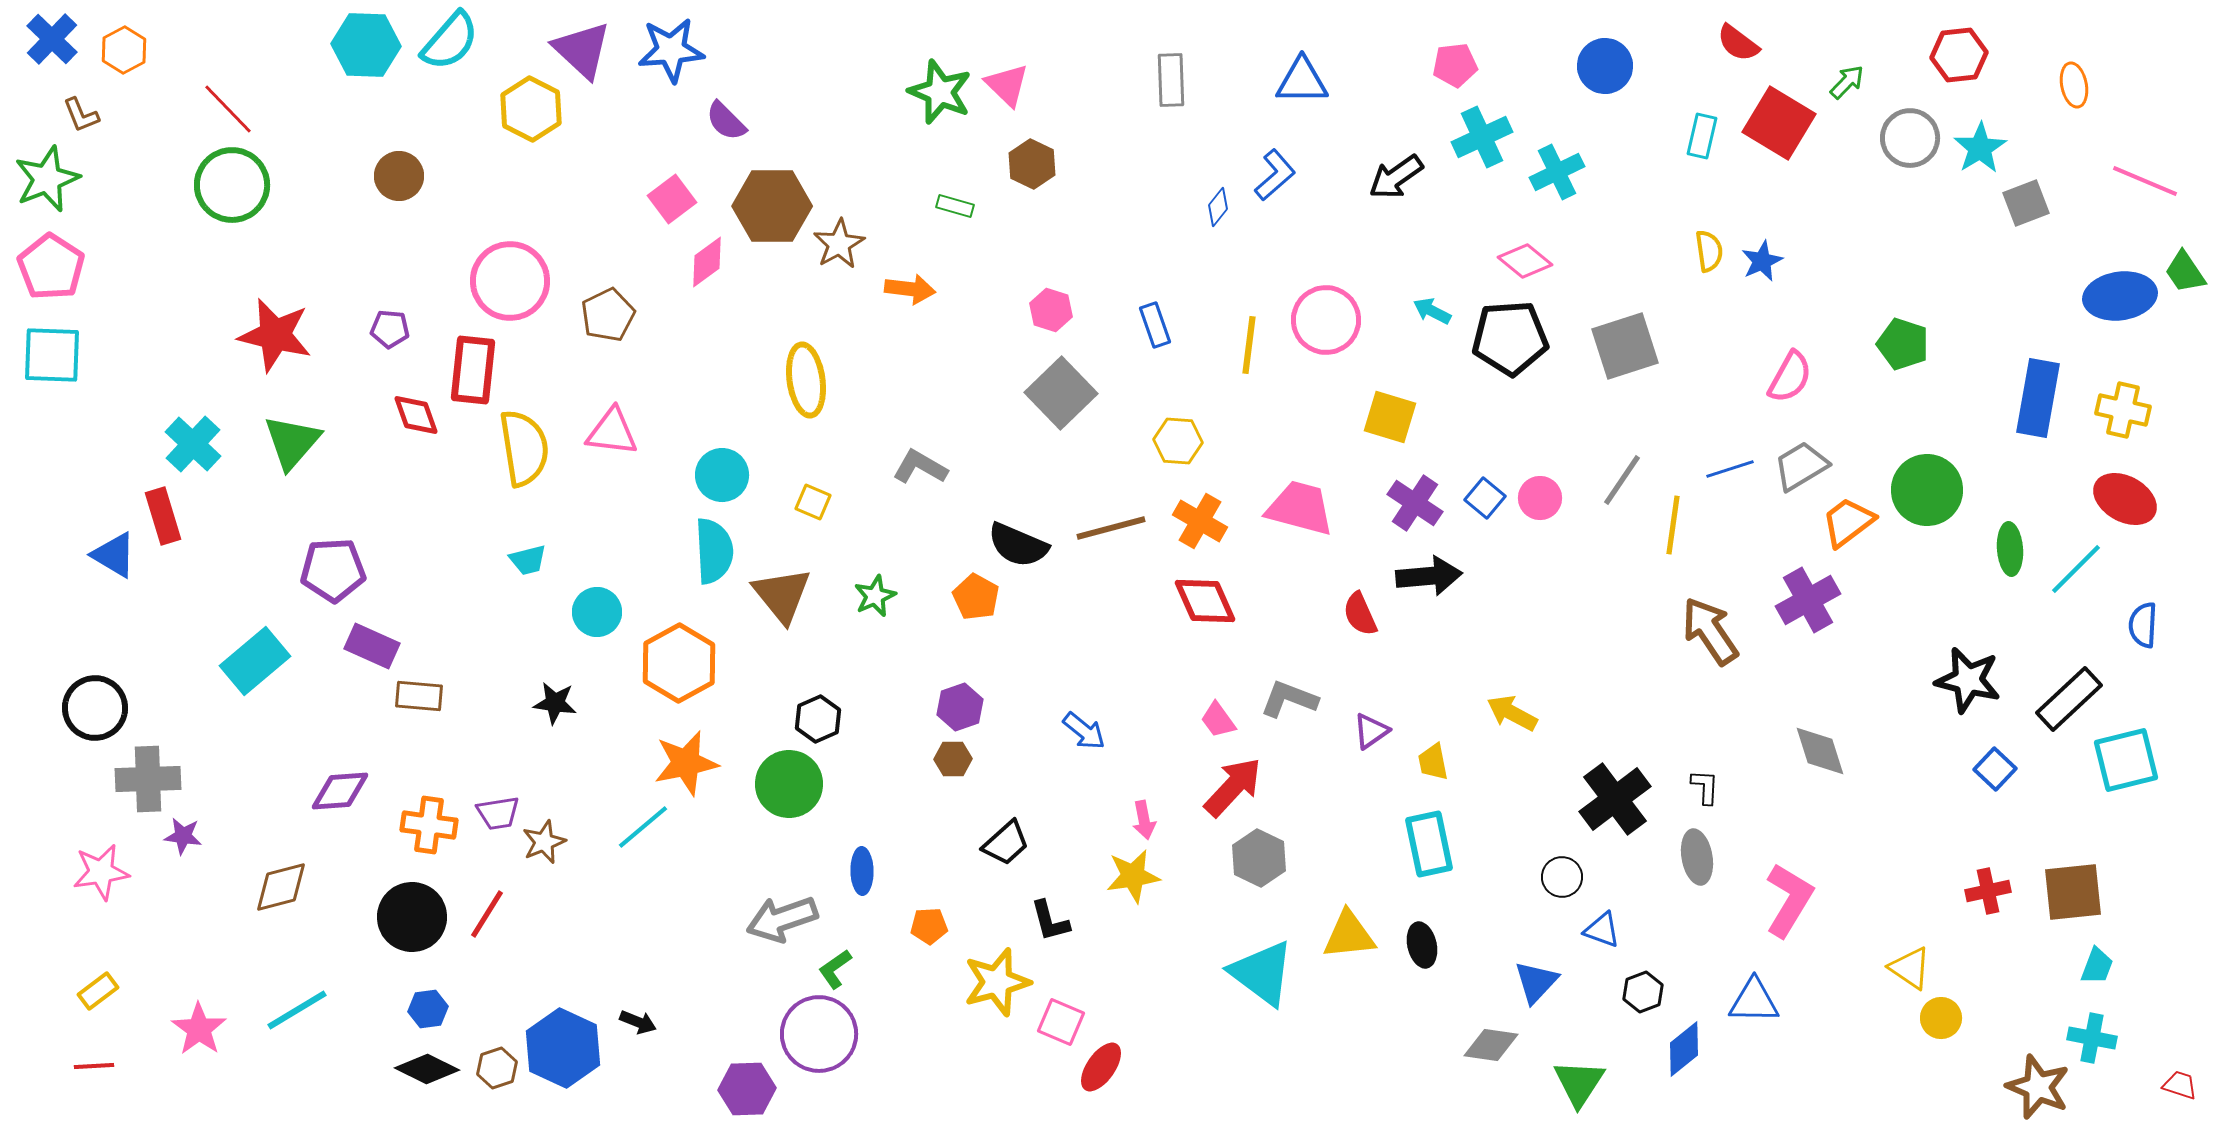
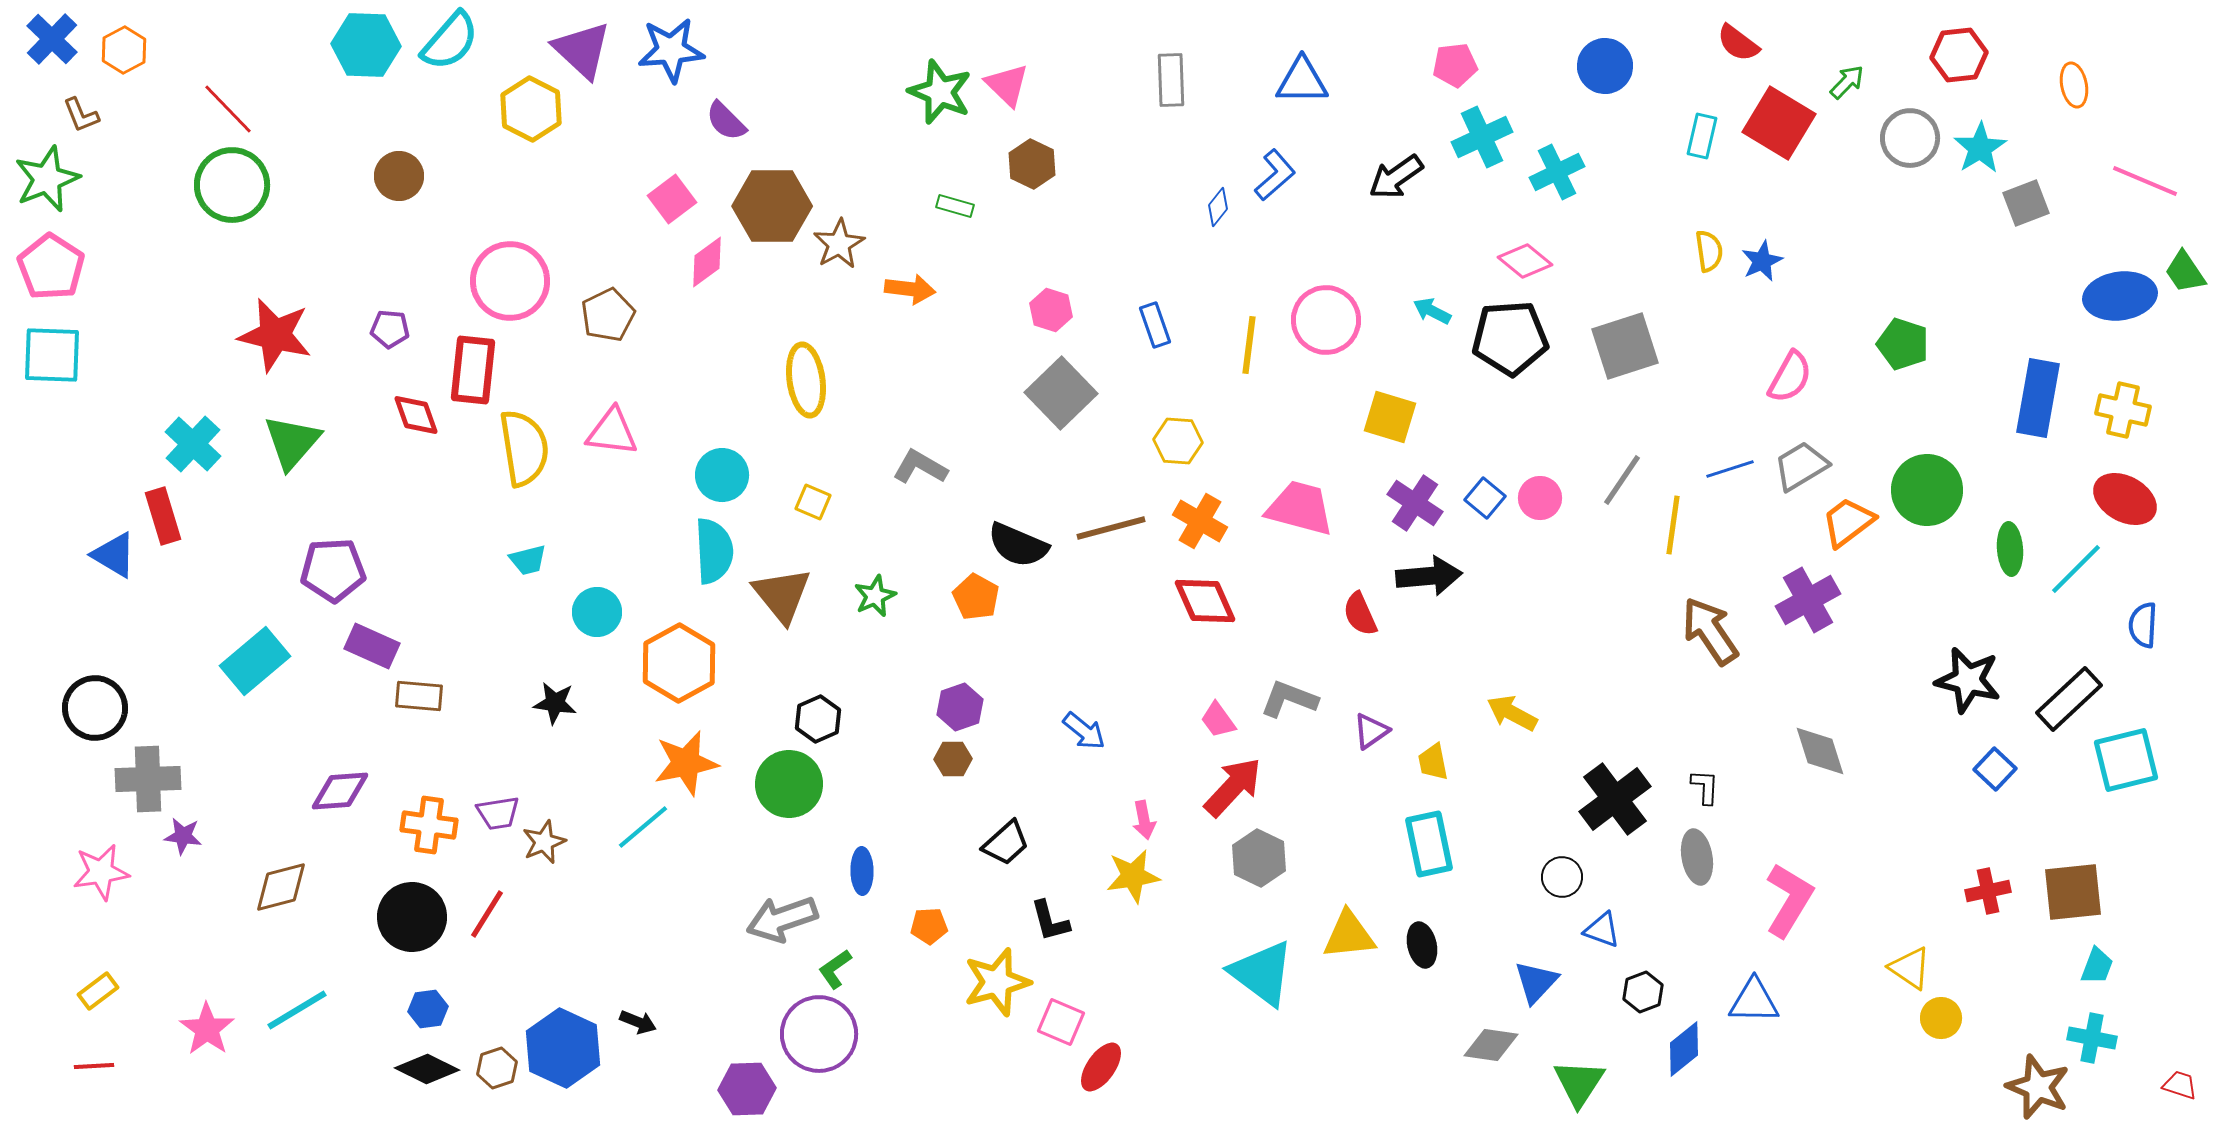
pink star at (199, 1029): moved 8 px right
